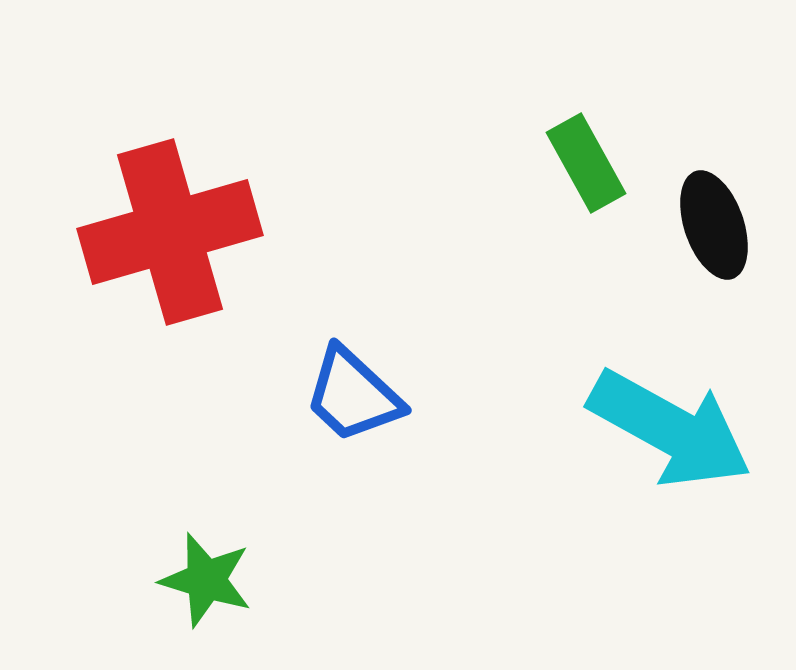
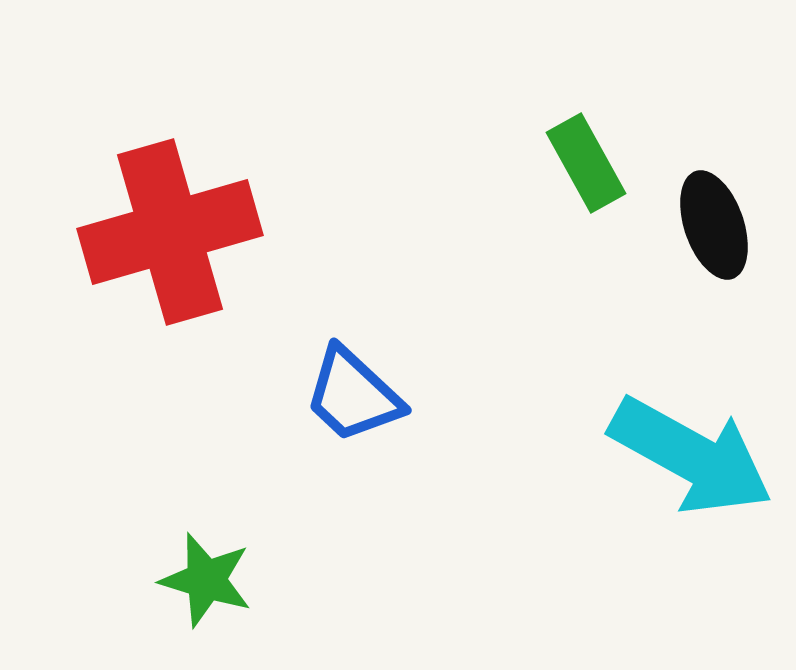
cyan arrow: moved 21 px right, 27 px down
